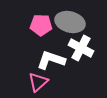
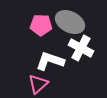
gray ellipse: rotated 12 degrees clockwise
white L-shape: moved 1 px left, 1 px down
pink triangle: moved 2 px down
